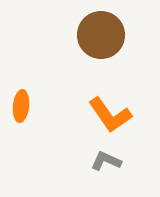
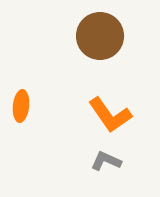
brown circle: moved 1 px left, 1 px down
